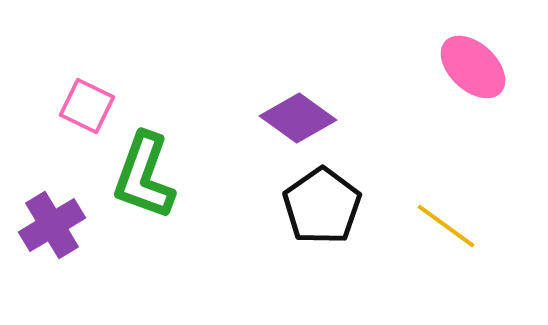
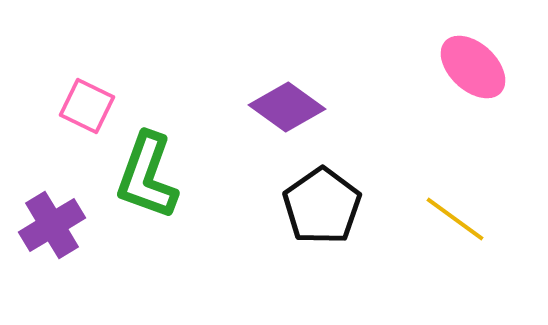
purple diamond: moved 11 px left, 11 px up
green L-shape: moved 3 px right
yellow line: moved 9 px right, 7 px up
